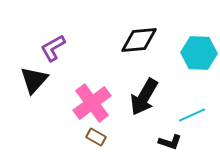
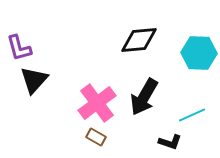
purple L-shape: moved 34 px left; rotated 76 degrees counterclockwise
pink cross: moved 5 px right
